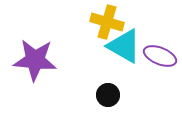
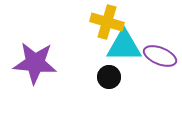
cyan triangle: rotated 30 degrees counterclockwise
purple star: moved 3 px down
black circle: moved 1 px right, 18 px up
